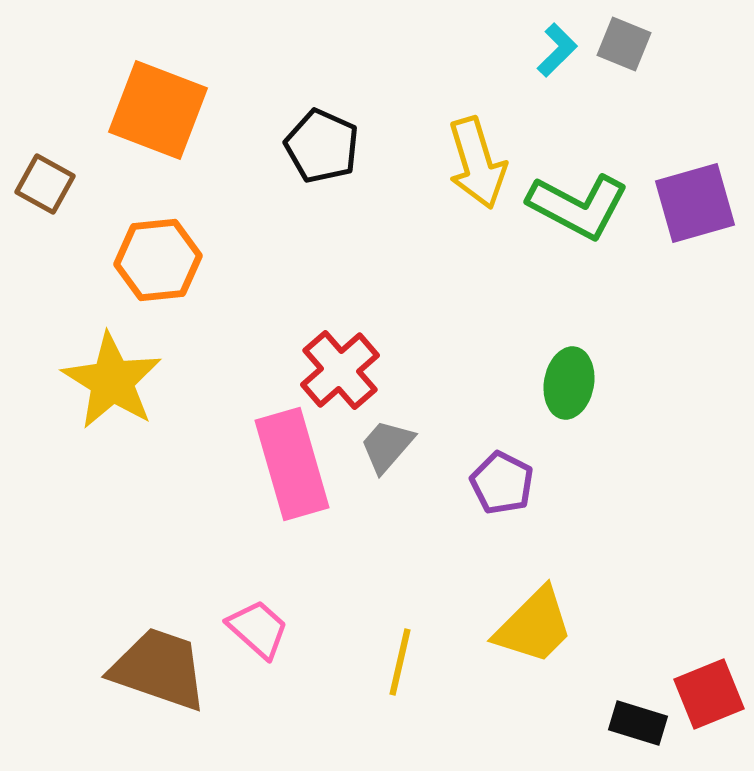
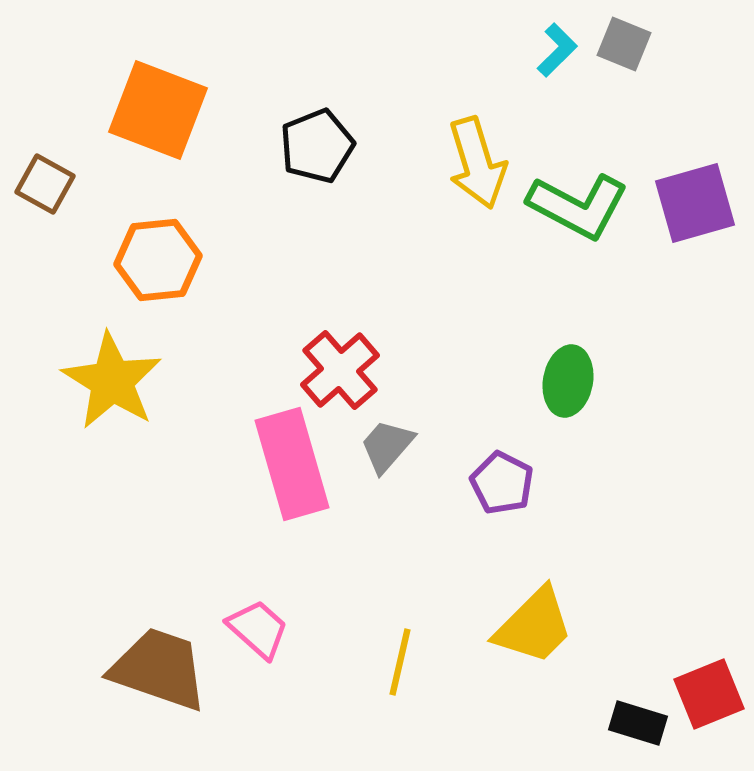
black pentagon: moved 5 px left; rotated 26 degrees clockwise
green ellipse: moved 1 px left, 2 px up
